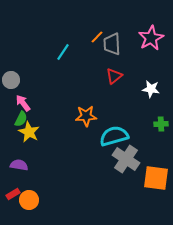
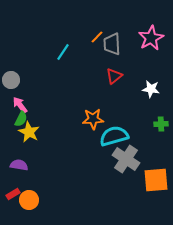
pink arrow: moved 3 px left, 2 px down
orange star: moved 7 px right, 3 px down
orange square: moved 2 px down; rotated 12 degrees counterclockwise
